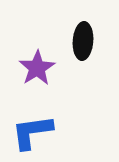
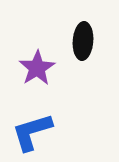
blue L-shape: rotated 9 degrees counterclockwise
